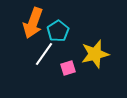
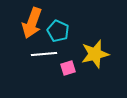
orange arrow: moved 1 px left
cyan pentagon: rotated 15 degrees counterclockwise
white line: rotated 50 degrees clockwise
